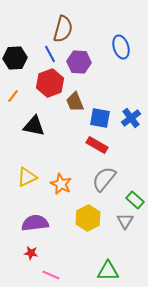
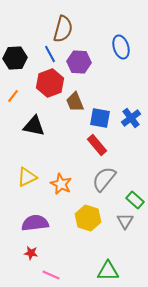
red rectangle: rotated 20 degrees clockwise
yellow hexagon: rotated 15 degrees counterclockwise
